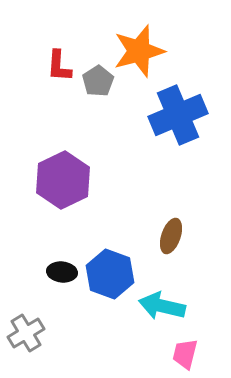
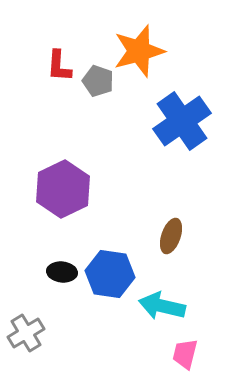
gray pentagon: rotated 20 degrees counterclockwise
blue cross: moved 4 px right, 6 px down; rotated 12 degrees counterclockwise
purple hexagon: moved 9 px down
blue hexagon: rotated 12 degrees counterclockwise
